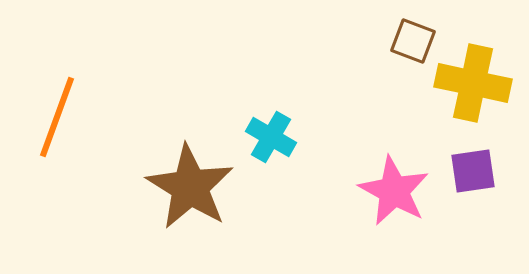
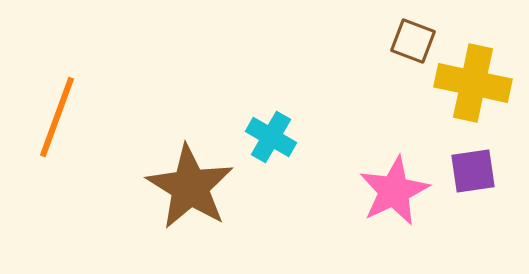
pink star: rotated 18 degrees clockwise
